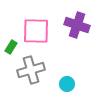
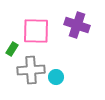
green rectangle: moved 1 px right, 2 px down
gray cross: rotated 12 degrees clockwise
cyan circle: moved 11 px left, 7 px up
